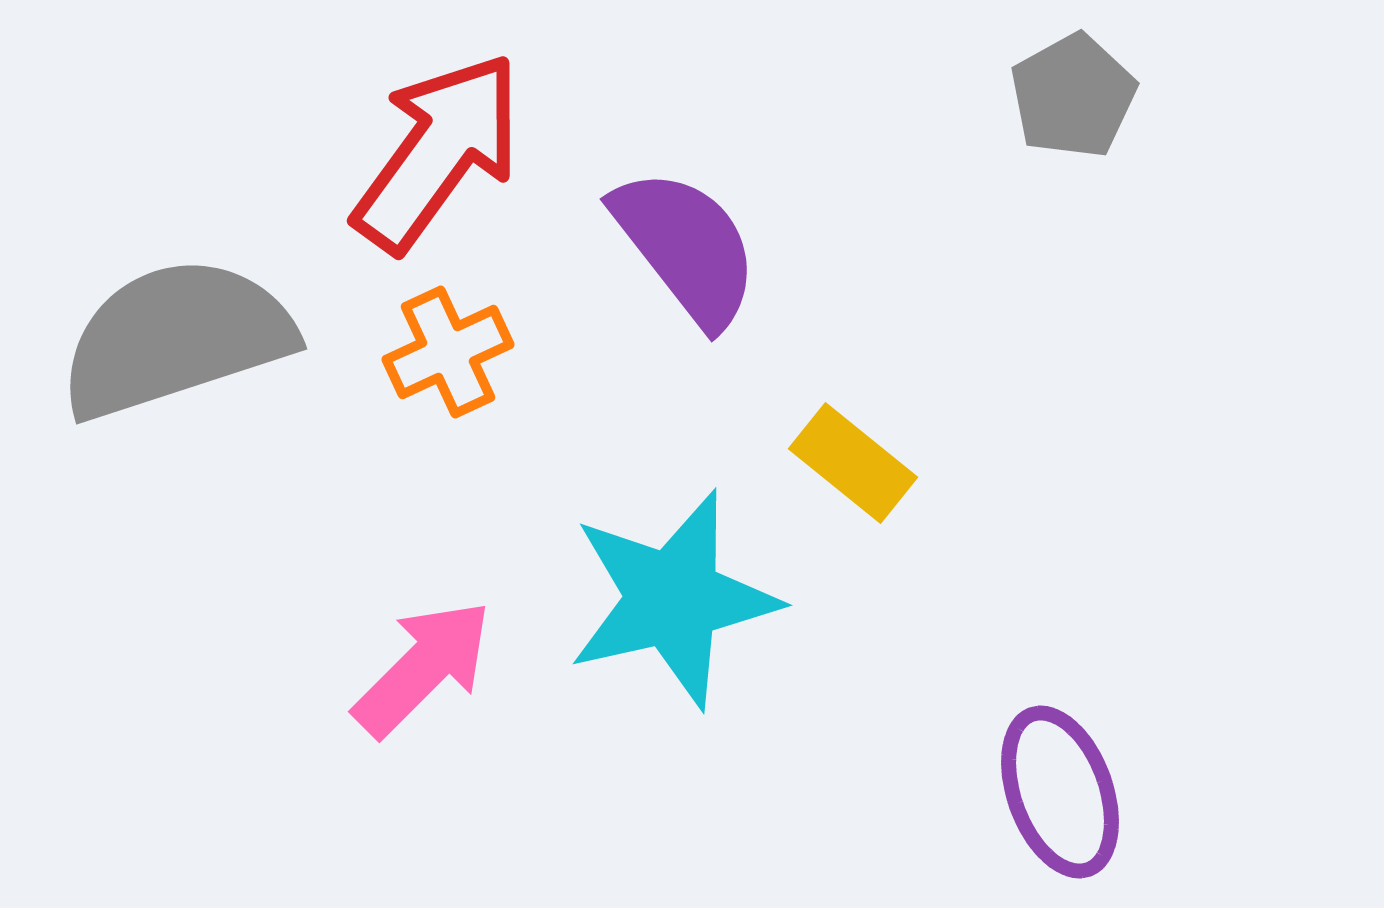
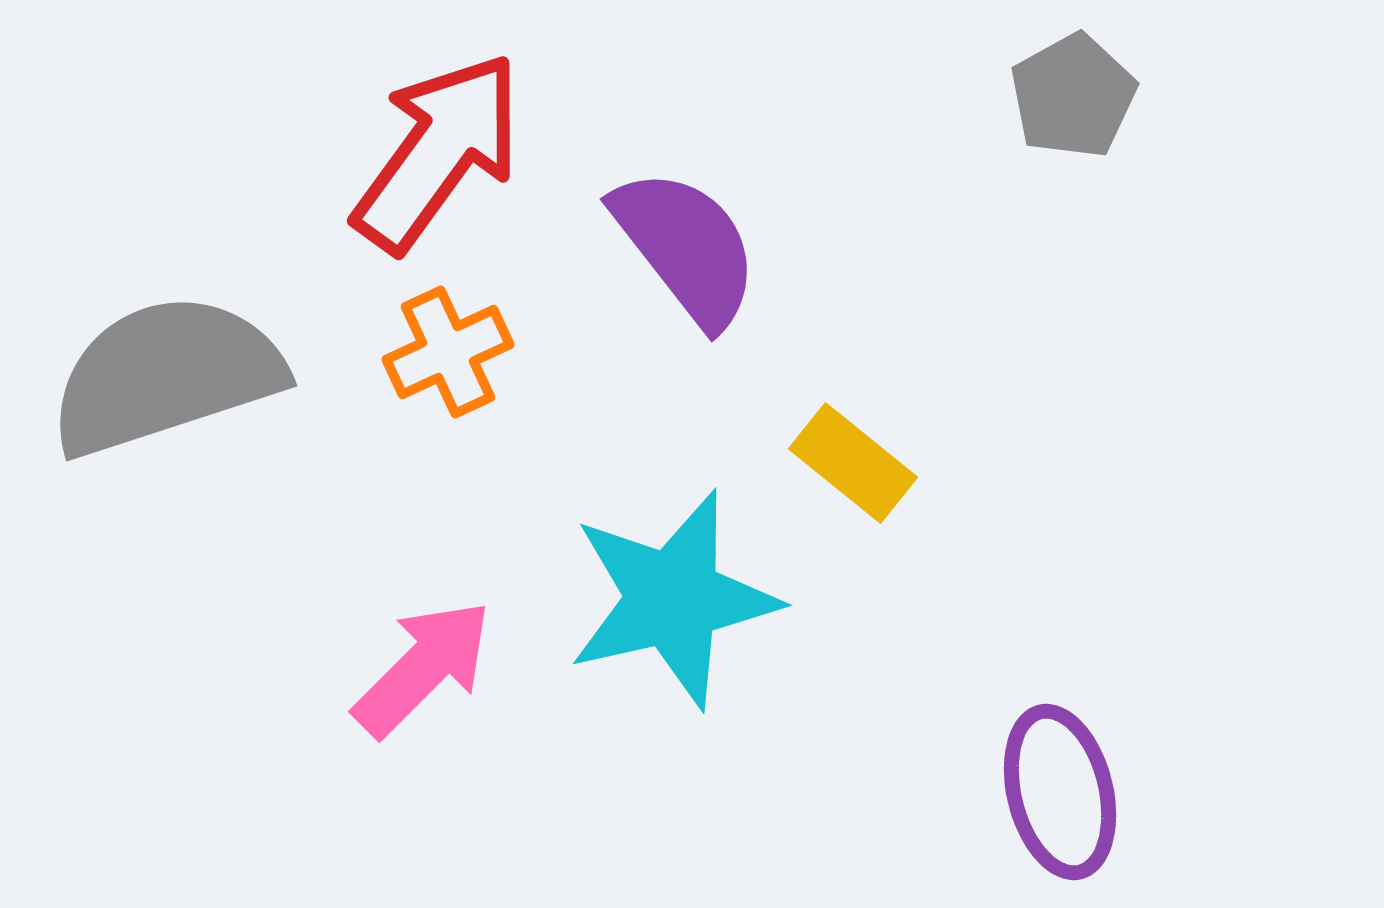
gray semicircle: moved 10 px left, 37 px down
purple ellipse: rotated 6 degrees clockwise
